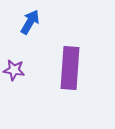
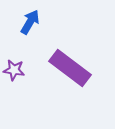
purple rectangle: rotated 57 degrees counterclockwise
